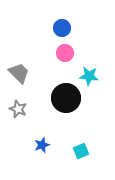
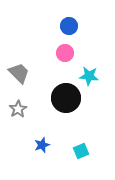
blue circle: moved 7 px right, 2 px up
gray star: rotated 18 degrees clockwise
